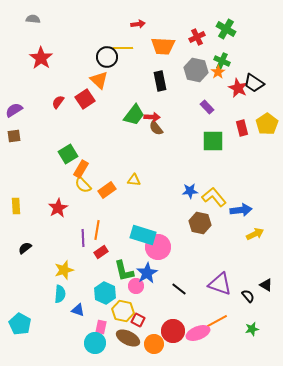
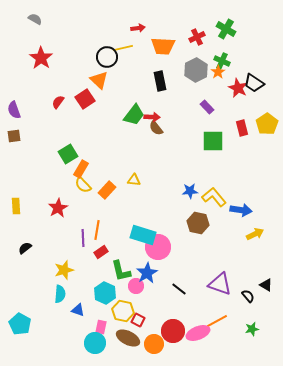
gray semicircle at (33, 19): moved 2 px right; rotated 24 degrees clockwise
red arrow at (138, 24): moved 4 px down
yellow line at (123, 48): rotated 12 degrees counterclockwise
gray hexagon at (196, 70): rotated 20 degrees clockwise
purple semicircle at (14, 110): rotated 78 degrees counterclockwise
orange rectangle at (107, 190): rotated 12 degrees counterclockwise
blue arrow at (241, 210): rotated 15 degrees clockwise
brown hexagon at (200, 223): moved 2 px left
green L-shape at (124, 271): moved 3 px left
